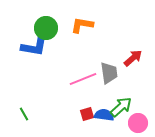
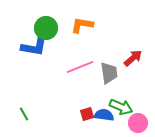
pink line: moved 3 px left, 12 px up
green arrow: rotated 65 degrees clockwise
